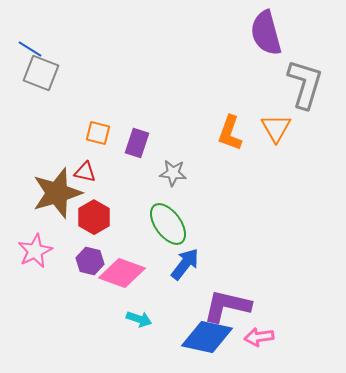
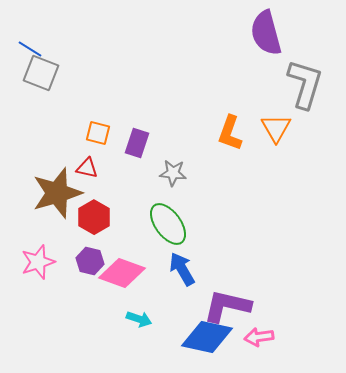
red triangle: moved 2 px right, 4 px up
pink star: moved 3 px right, 11 px down; rotated 8 degrees clockwise
blue arrow: moved 3 px left, 5 px down; rotated 68 degrees counterclockwise
